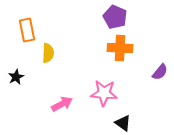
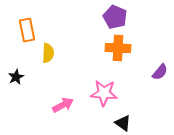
orange cross: moved 2 px left
pink arrow: moved 1 px right, 1 px down
